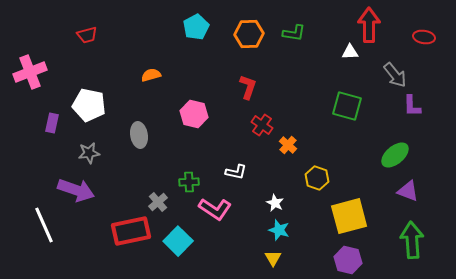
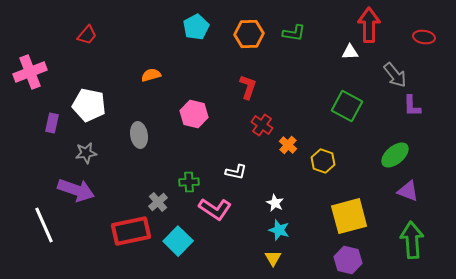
red trapezoid: rotated 35 degrees counterclockwise
green square: rotated 12 degrees clockwise
gray star: moved 3 px left
yellow hexagon: moved 6 px right, 17 px up
